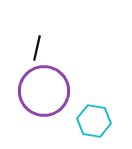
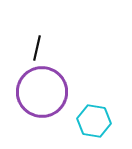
purple circle: moved 2 px left, 1 px down
